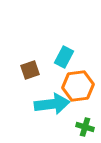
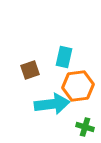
cyan rectangle: rotated 15 degrees counterclockwise
